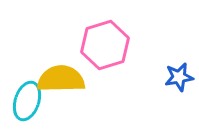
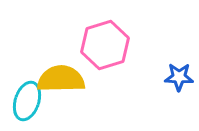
blue star: rotated 12 degrees clockwise
